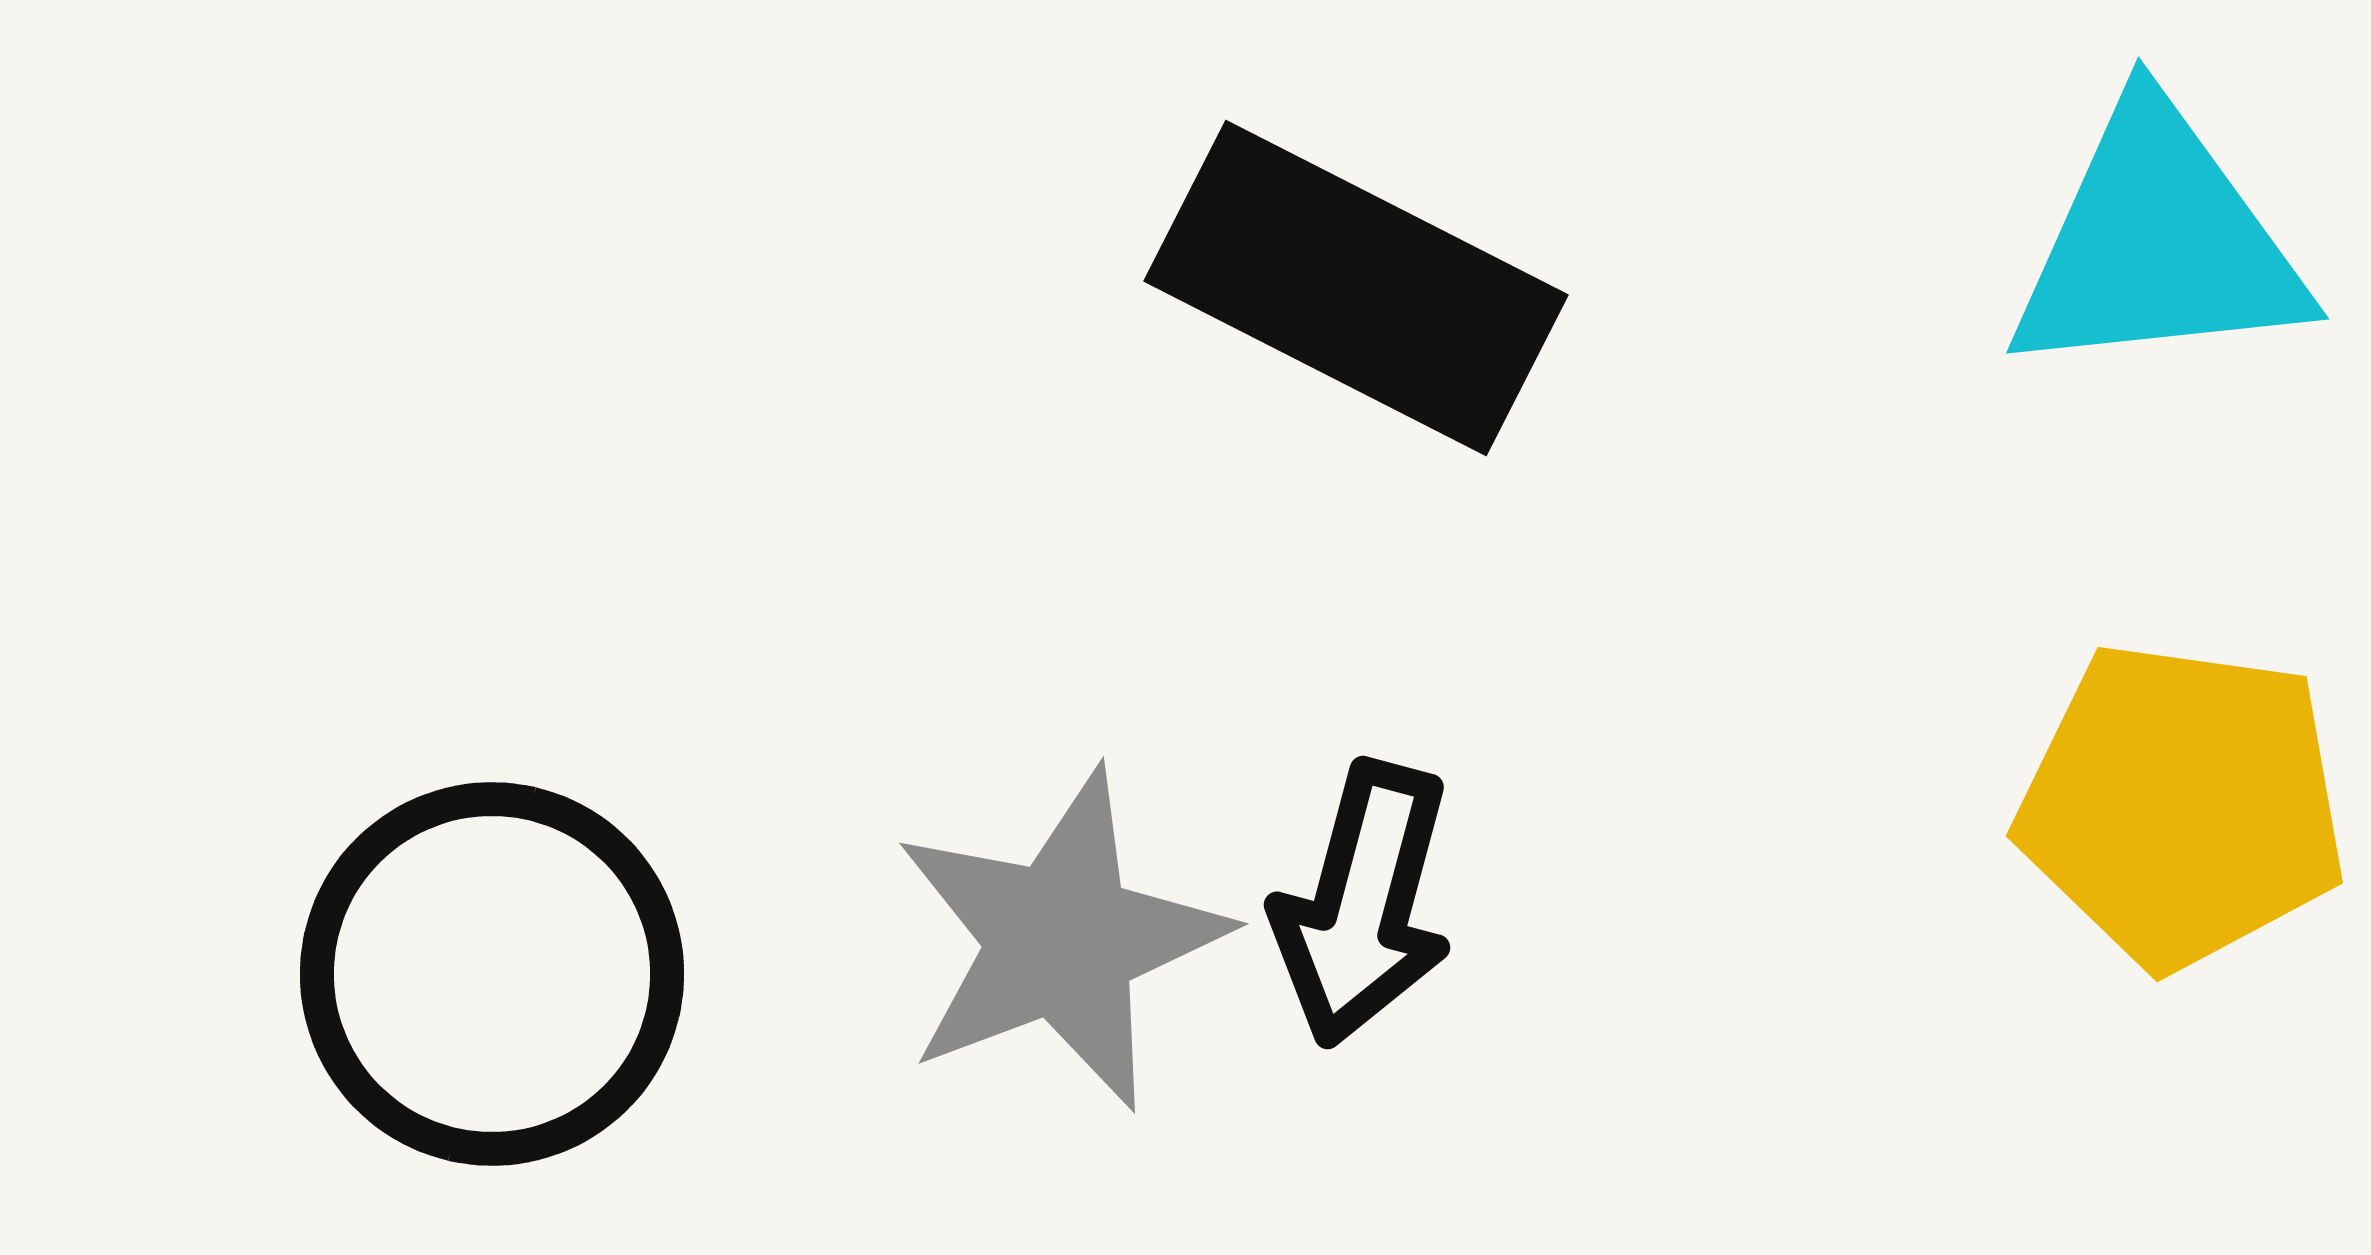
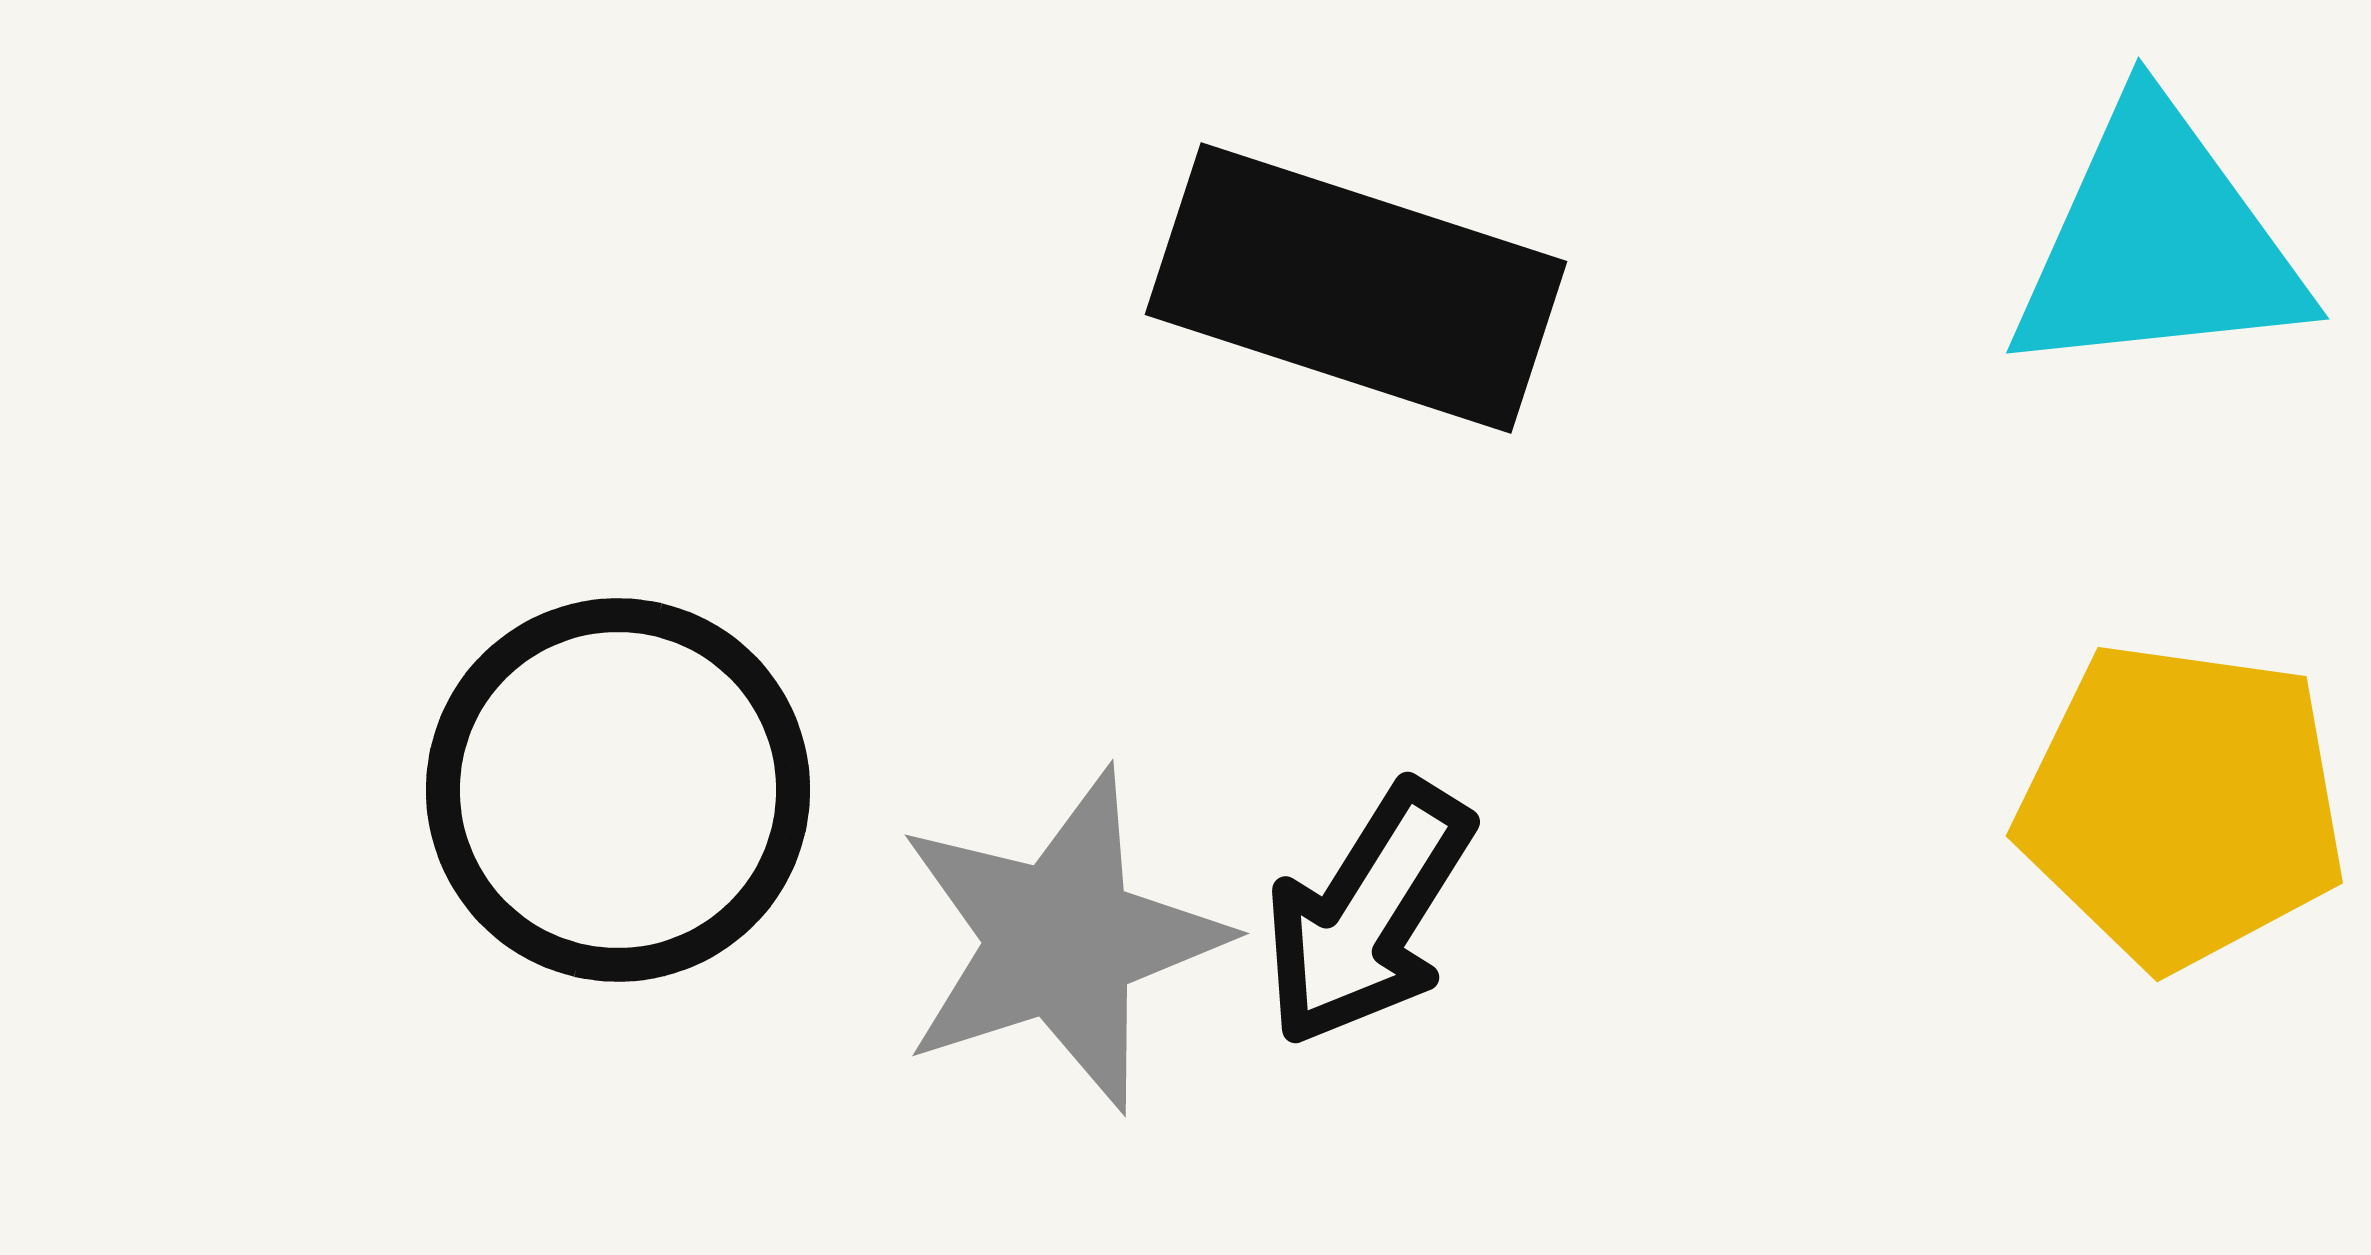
black rectangle: rotated 9 degrees counterclockwise
black arrow: moved 5 px right, 10 px down; rotated 17 degrees clockwise
gray star: rotated 3 degrees clockwise
black circle: moved 126 px right, 184 px up
